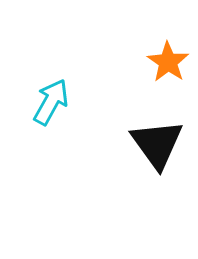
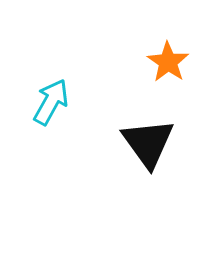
black triangle: moved 9 px left, 1 px up
